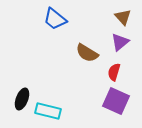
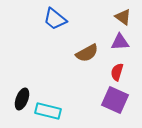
brown triangle: rotated 12 degrees counterclockwise
purple triangle: rotated 36 degrees clockwise
brown semicircle: rotated 60 degrees counterclockwise
red semicircle: moved 3 px right
purple square: moved 1 px left, 1 px up
